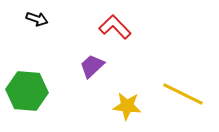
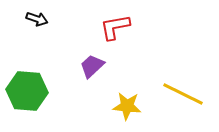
red L-shape: rotated 56 degrees counterclockwise
